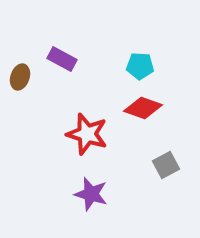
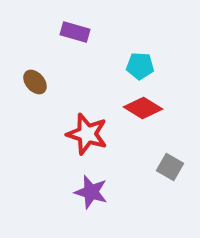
purple rectangle: moved 13 px right, 27 px up; rotated 12 degrees counterclockwise
brown ellipse: moved 15 px right, 5 px down; rotated 60 degrees counterclockwise
red diamond: rotated 12 degrees clockwise
gray square: moved 4 px right, 2 px down; rotated 32 degrees counterclockwise
purple star: moved 2 px up
